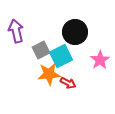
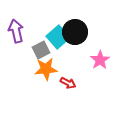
cyan square: moved 3 px left, 19 px up; rotated 15 degrees counterclockwise
orange star: moved 3 px left, 5 px up
